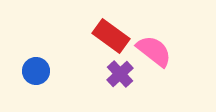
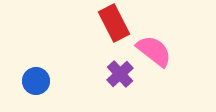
red rectangle: moved 3 px right, 13 px up; rotated 27 degrees clockwise
blue circle: moved 10 px down
